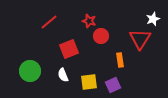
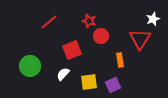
red square: moved 3 px right, 1 px down
green circle: moved 5 px up
white semicircle: moved 1 px up; rotated 64 degrees clockwise
